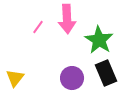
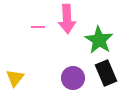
pink line: rotated 56 degrees clockwise
purple circle: moved 1 px right
